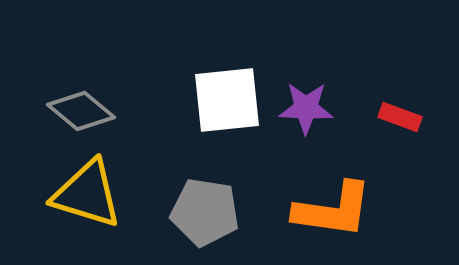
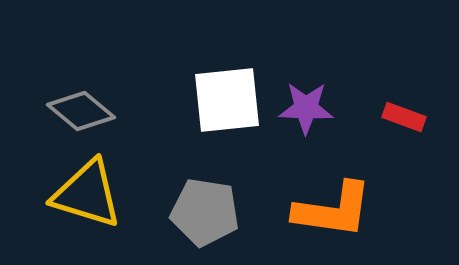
red rectangle: moved 4 px right
